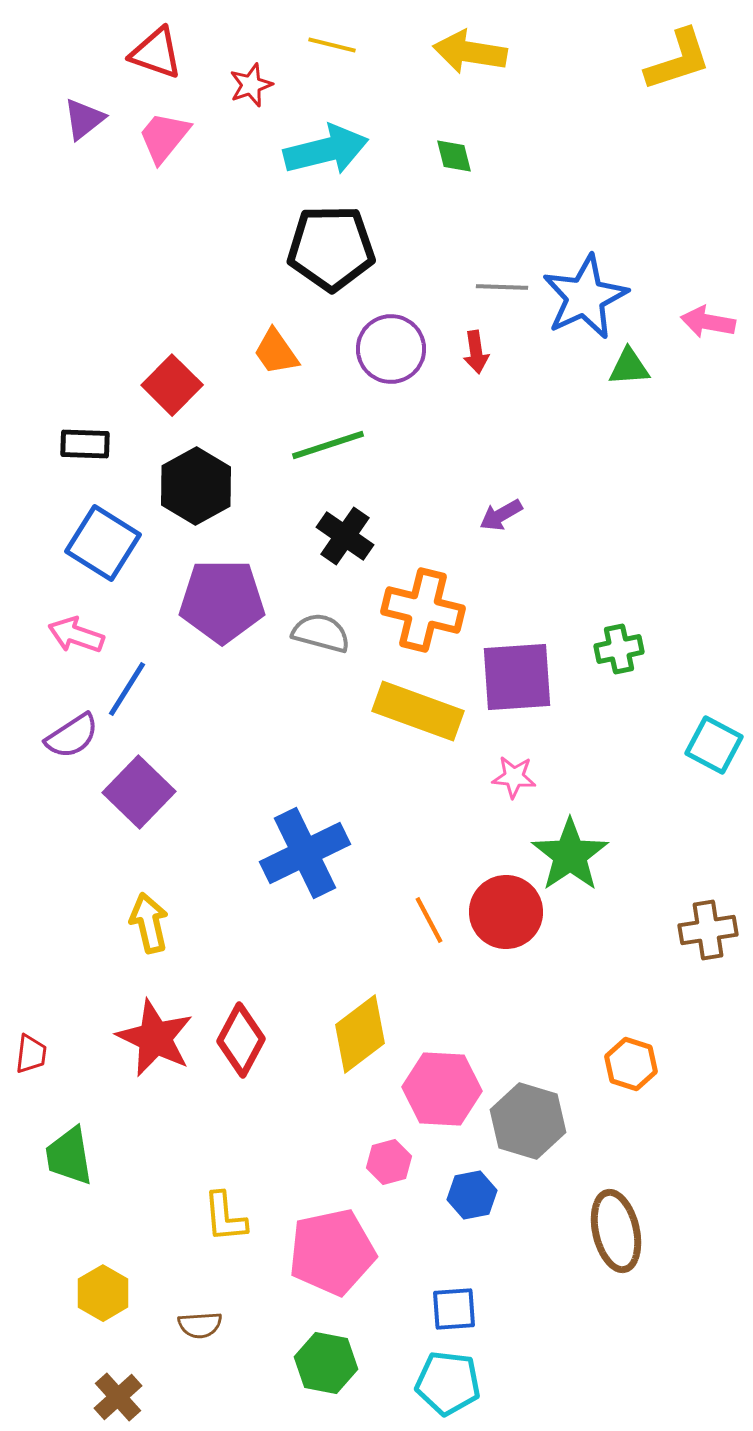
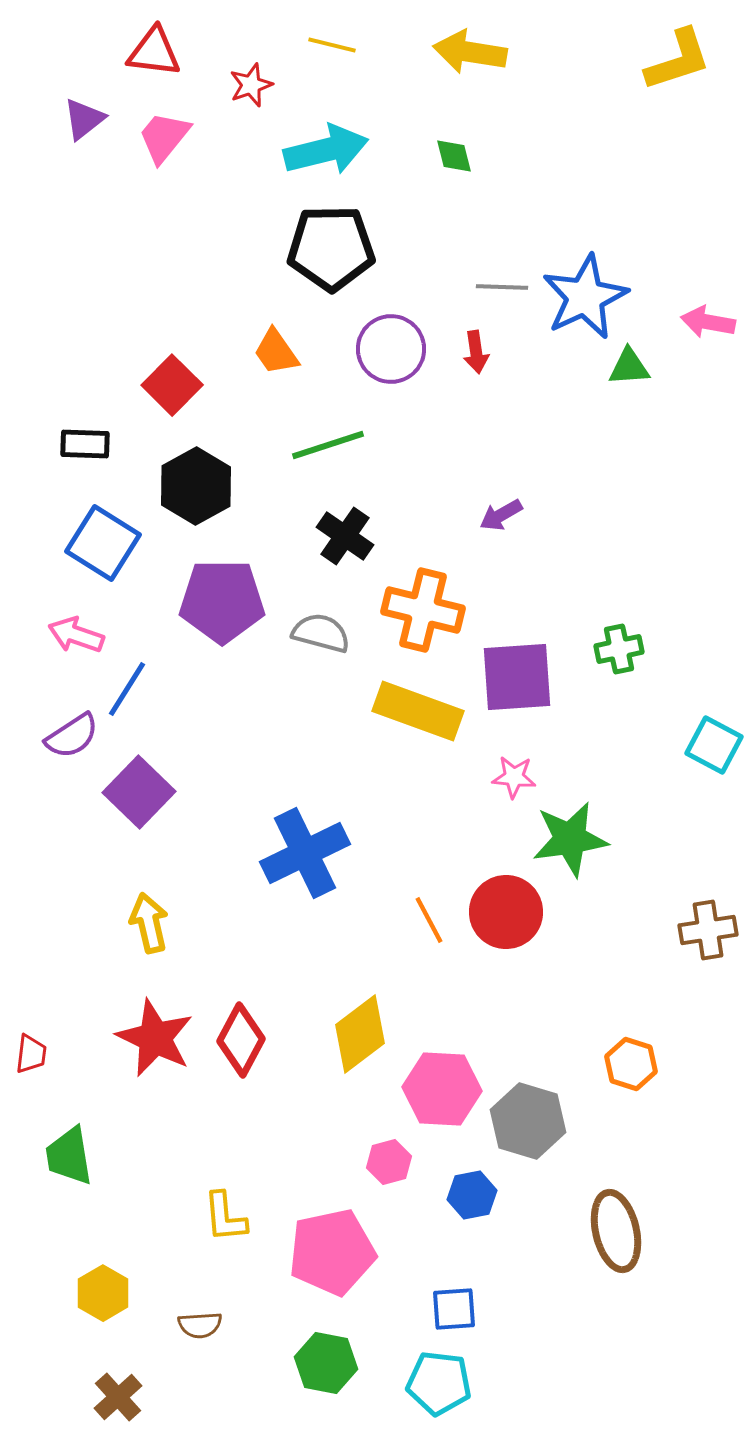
red triangle at (156, 53): moved 2 px left, 1 px up; rotated 12 degrees counterclockwise
green star at (570, 855): moved 16 px up; rotated 26 degrees clockwise
cyan pentagon at (448, 1383): moved 9 px left
